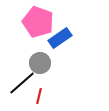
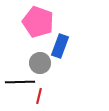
blue rectangle: moved 8 px down; rotated 35 degrees counterclockwise
black line: moved 2 px left, 1 px up; rotated 40 degrees clockwise
